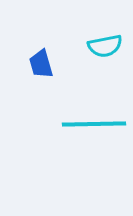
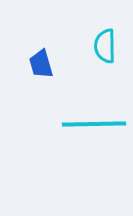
cyan semicircle: rotated 100 degrees clockwise
